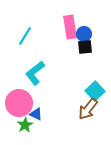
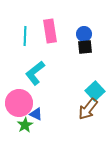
pink rectangle: moved 20 px left, 4 px down
cyan line: rotated 30 degrees counterclockwise
